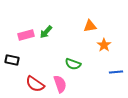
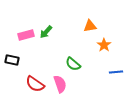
green semicircle: rotated 21 degrees clockwise
